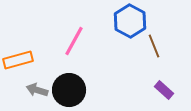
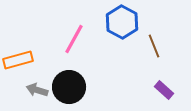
blue hexagon: moved 8 px left, 1 px down
pink line: moved 2 px up
black circle: moved 3 px up
